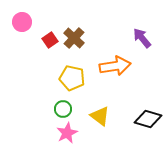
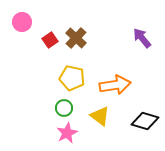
brown cross: moved 2 px right
orange arrow: moved 19 px down
green circle: moved 1 px right, 1 px up
black diamond: moved 3 px left, 2 px down
